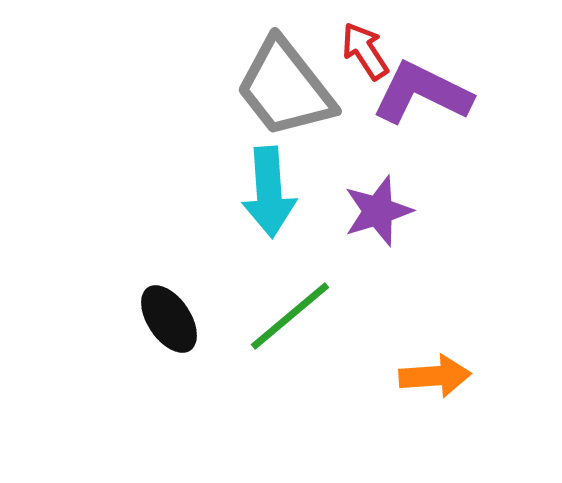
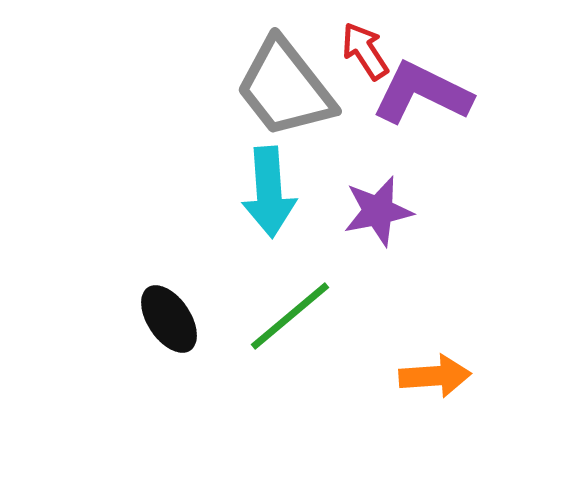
purple star: rotated 6 degrees clockwise
